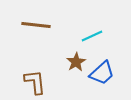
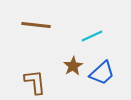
brown star: moved 3 px left, 4 px down
